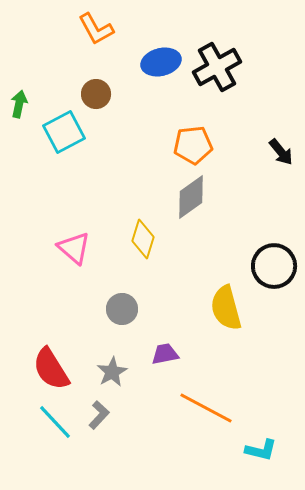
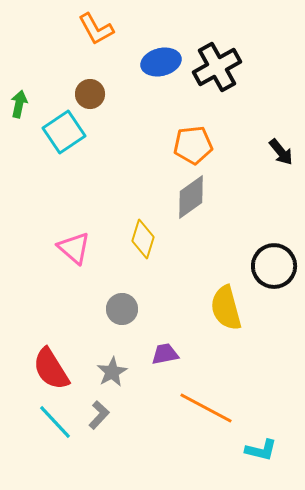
brown circle: moved 6 px left
cyan square: rotated 6 degrees counterclockwise
